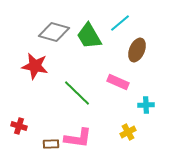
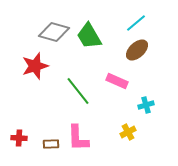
cyan line: moved 16 px right
brown ellipse: rotated 25 degrees clockwise
red star: rotated 28 degrees counterclockwise
pink rectangle: moved 1 px left, 1 px up
green line: moved 1 px right, 2 px up; rotated 8 degrees clockwise
cyan cross: rotated 14 degrees counterclockwise
red cross: moved 12 px down; rotated 14 degrees counterclockwise
pink L-shape: rotated 80 degrees clockwise
